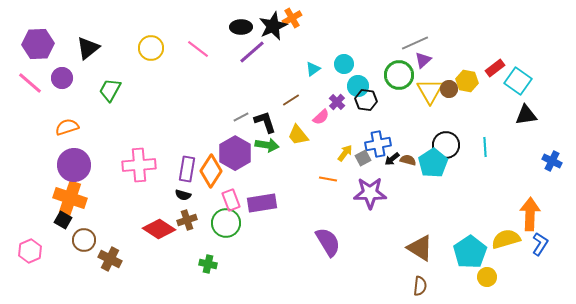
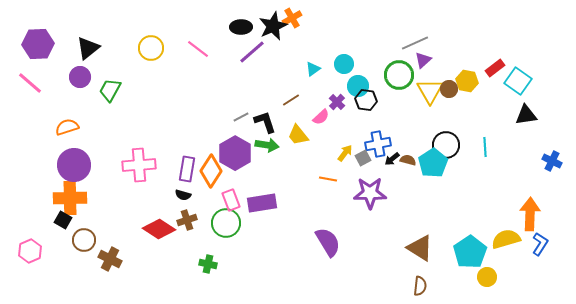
purple circle at (62, 78): moved 18 px right, 1 px up
orange cross at (70, 198): rotated 20 degrees counterclockwise
